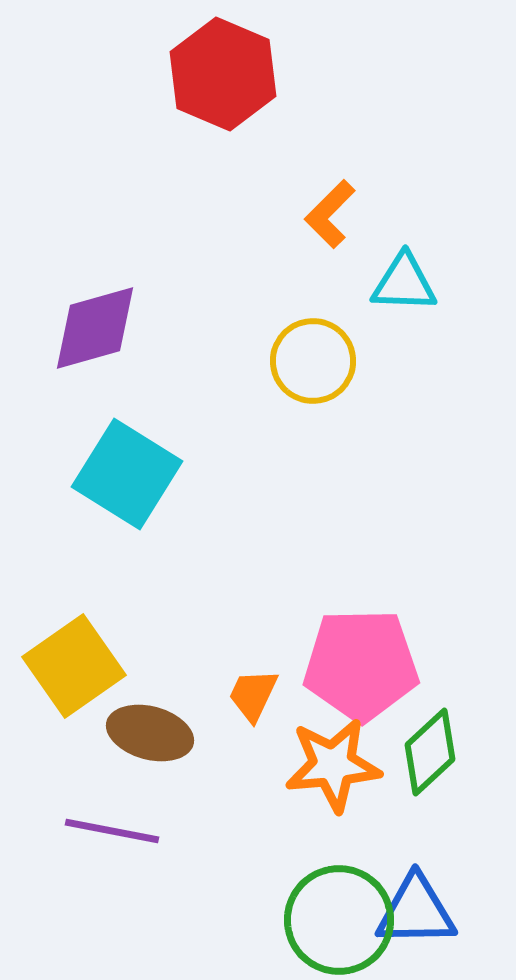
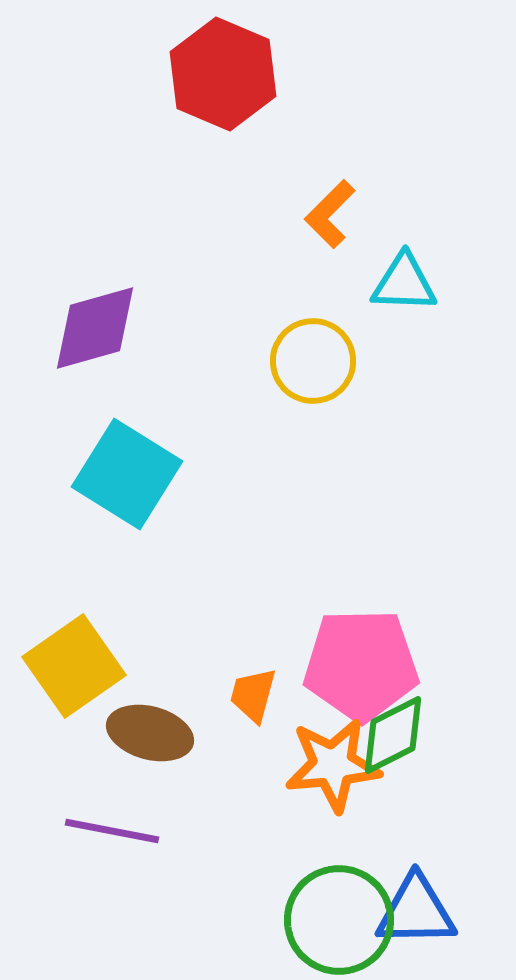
orange trapezoid: rotated 10 degrees counterclockwise
green diamond: moved 37 px left, 17 px up; rotated 16 degrees clockwise
